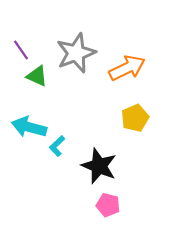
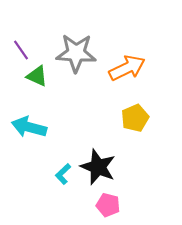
gray star: rotated 24 degrees clockwise
cyan L-shape: moved 6 px right, 28 px down
black star: moved 1 px left, 1 px down
